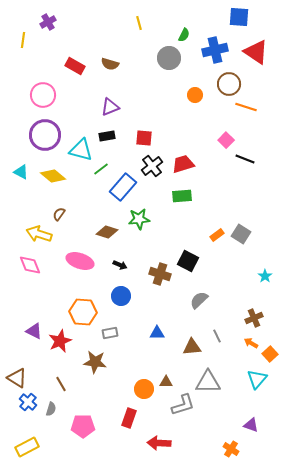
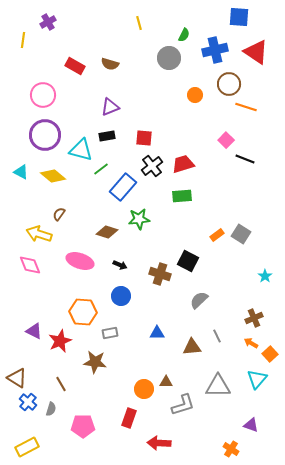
gray triangle at (208, 382): moved 10 px right, 4 px down
